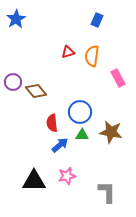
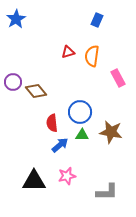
gray L-shape: rotated 90 degrees clockwise
